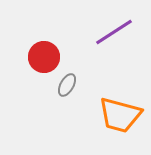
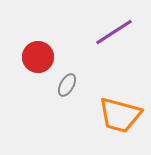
red circle: moved 6 px left
